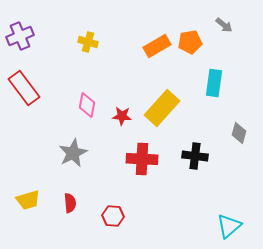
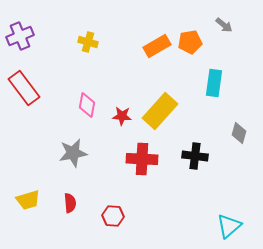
yellow rectangle: moved 2 px left, 3 px down
gray star: rotated 16 degrees clockwise
